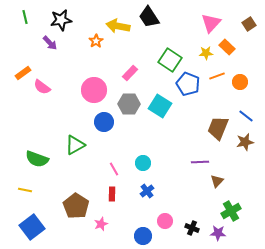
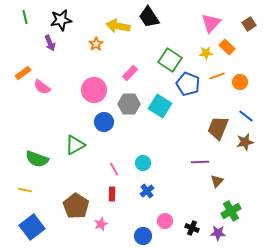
orange star at (96, 41): moved 3 px down
purple arrow at (50, 43): rotated 21 degrees clockwise
